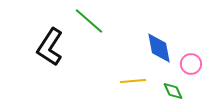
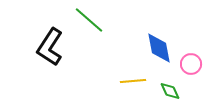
green line: moved 1 px up
green diamond: moved 3 px left
